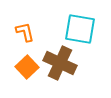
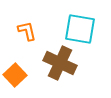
orange L-shape: moved 2 px right, 1 px up
orange square: moved 12 px left, 8 px down
